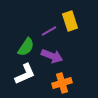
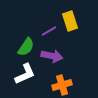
purple arrow: rotated 10 degrees counterclockwise
orange cross: moved 2 px down
